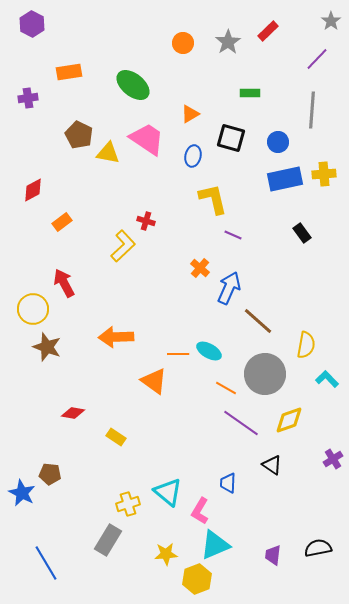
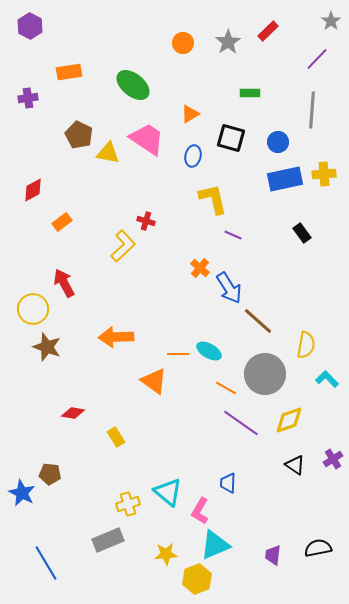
purple hexagon at (32, 24): moved 2 px left, 2 px down
blue arrow at (229, 288): rotated 124 degrees clockwise
yellow rectangle at (116, 437): rotated 24 degrees clockwise
black triangle at (272, 465): moved 23 px right
gray rectangle at (108, 540): rotated 36 degrees clockwise
